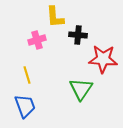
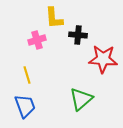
yellow L-shape: moved 1 px left, 1 px down
green triangle: moved 10 px down; rotated 15 degrees clockwise
